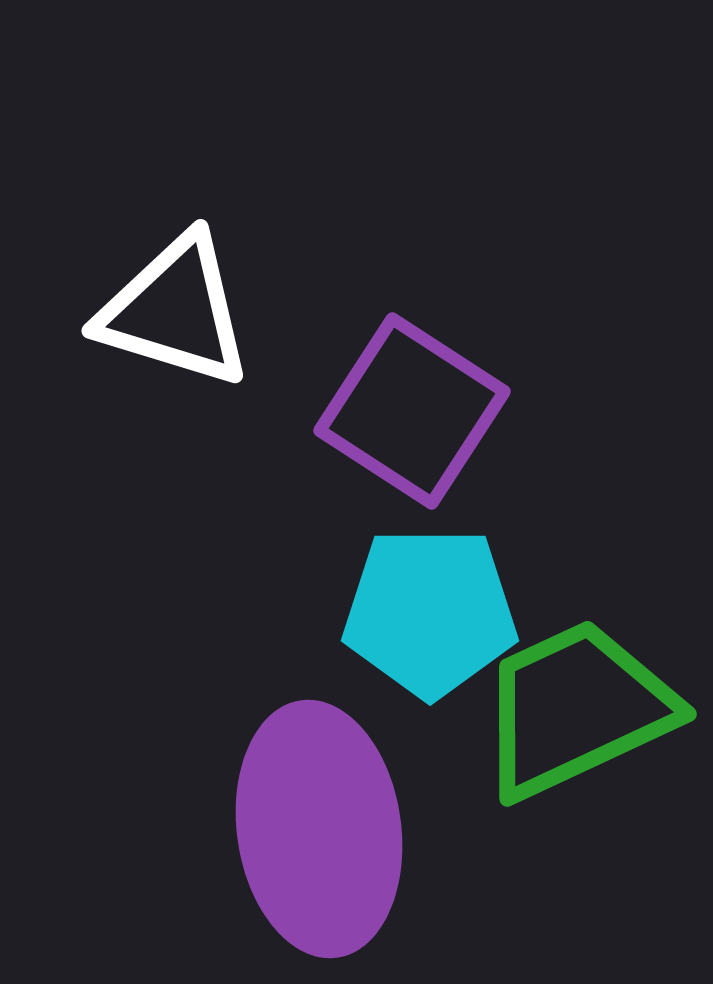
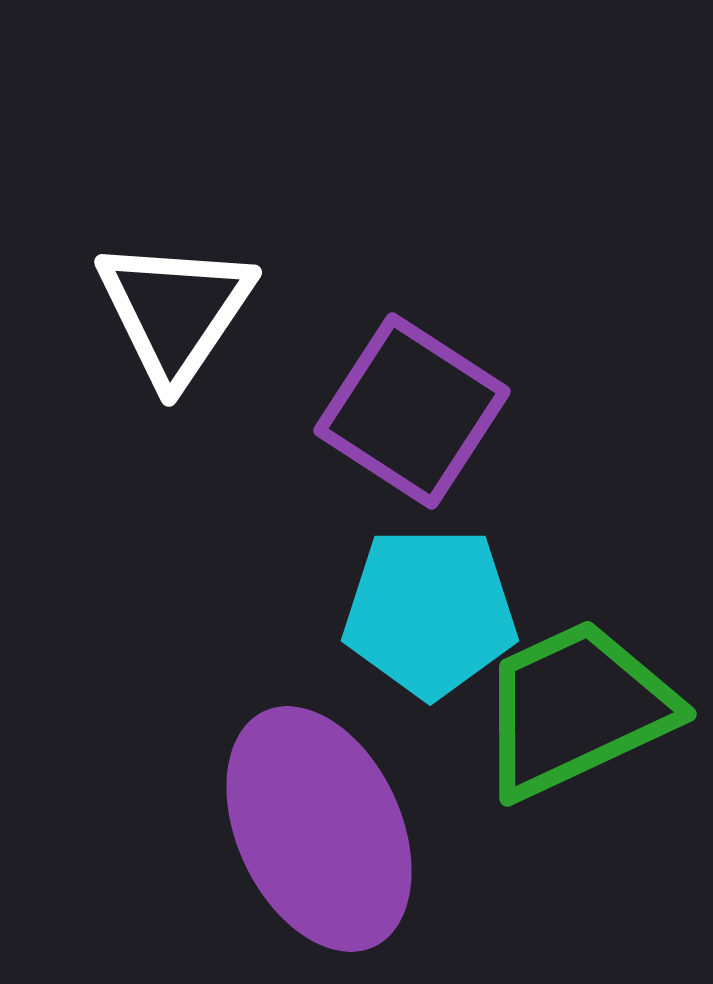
white triangle: rotated 47 degrees clockwise
purple ellipse: rotated 17 degrees counterclockwise
